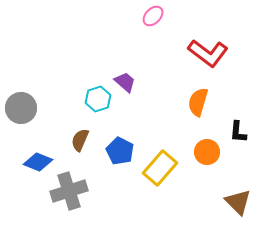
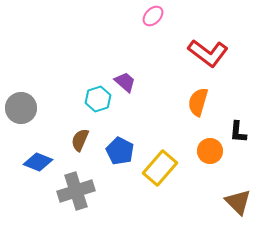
orange circle: moved 3 px right, 1 px up
gray cross: moved 7 px right
